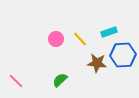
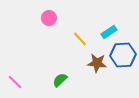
cyan rectangle: rotated 14 degrees counterclockwise
pink circle: moved 7 px left, 21 px up
pink line: moved 1 px left, 1 px down
